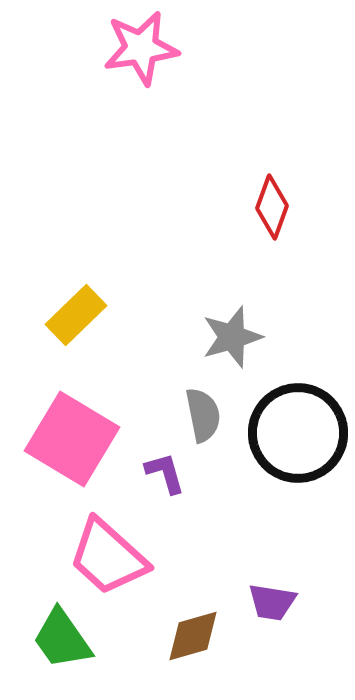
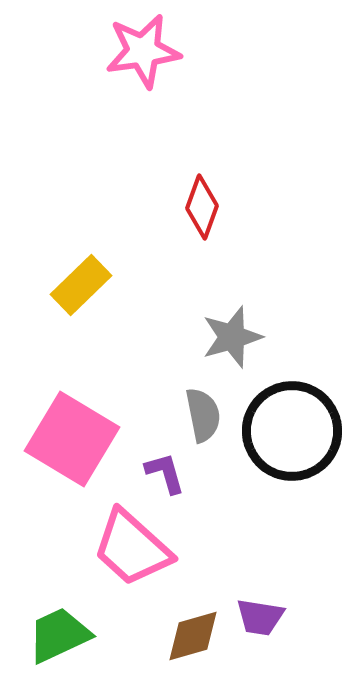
pink star: moved 2 px right, 3 px down
red diamond: moved 70 px left
yellow rectangle: moved 5 px right, 30 px up
black circle: moved 6 px left, 2 px up
pink trapezoid: moved 24 px right, 9 px up
purple trapezoid: moved 12 px left, 15 px down
green trapezoid: moved 3 px left, 4 px up; rotated 100 degrees clockwise
